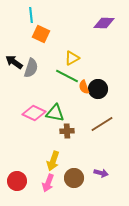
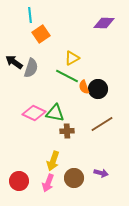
cyan line: moved 1 px left
orange square: rotated 30 degrees clockwise
red circle: moved 2 px right
